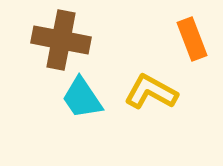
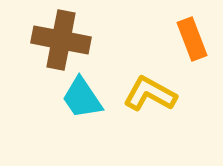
yellow L-shape: moved 1 px left, 2 px down
